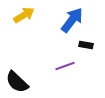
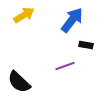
black semicircle: moved 2 px right
